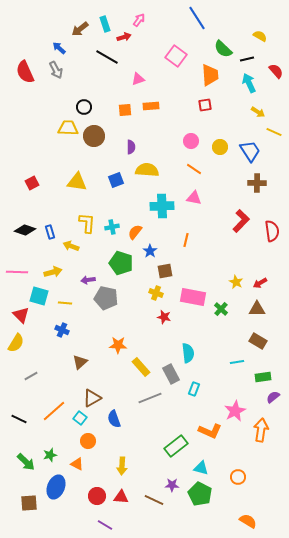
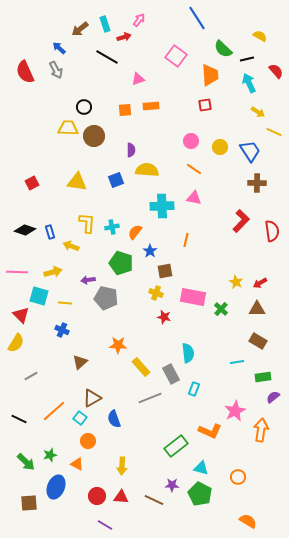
purple semicircle at (131, 147): moved 3 px down
